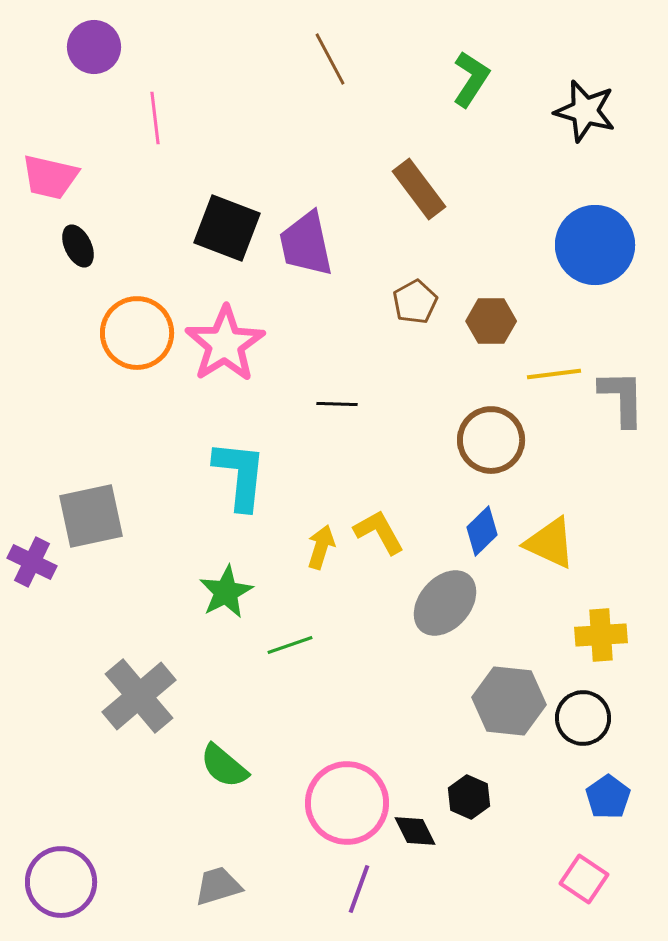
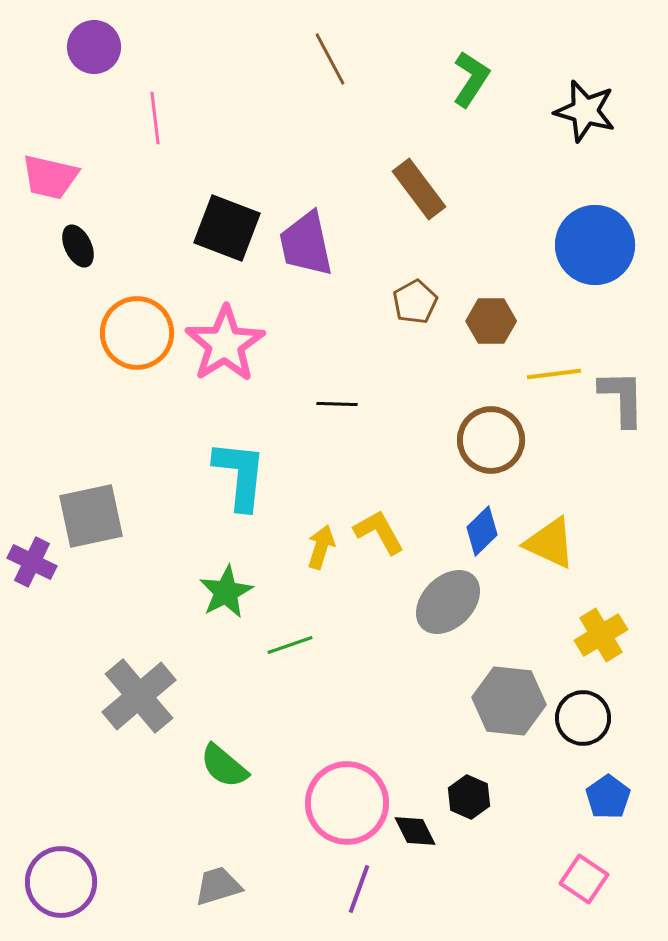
gray ellipse at (445, 603): moved 3 px right, 1 px up; rotated 4 degrees clockwise
yellow cross at (601, 635): rotated 27 degrees counterclockwise
